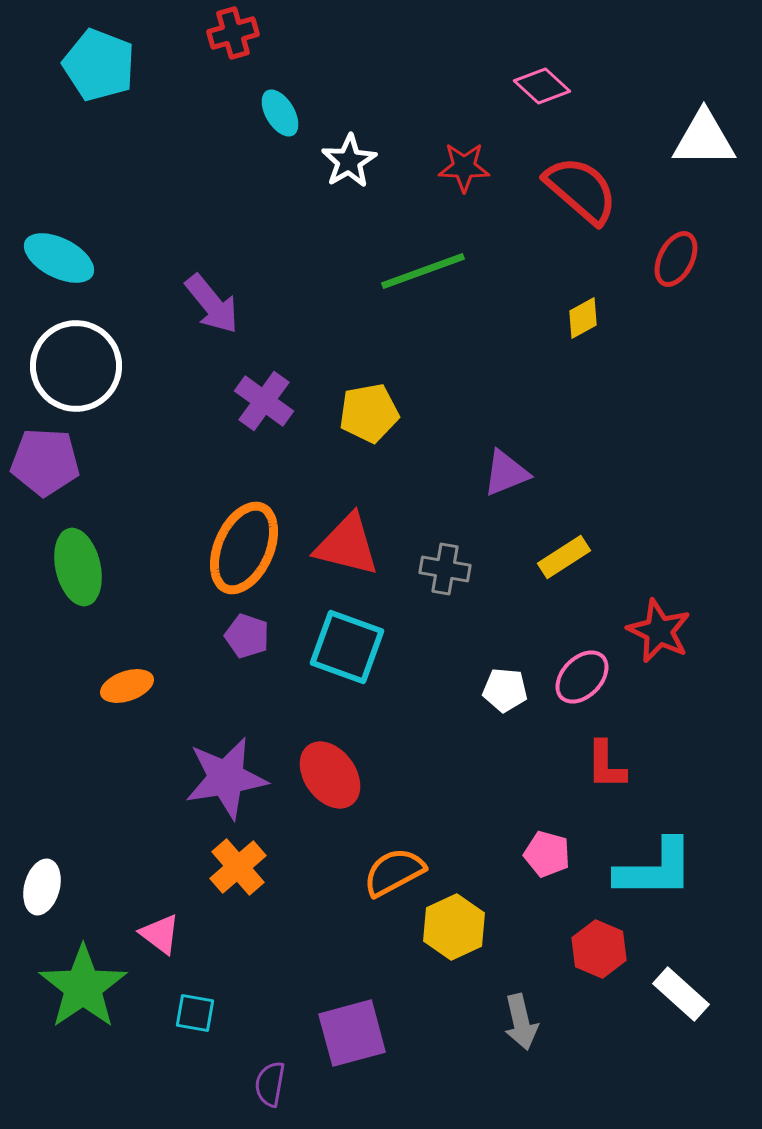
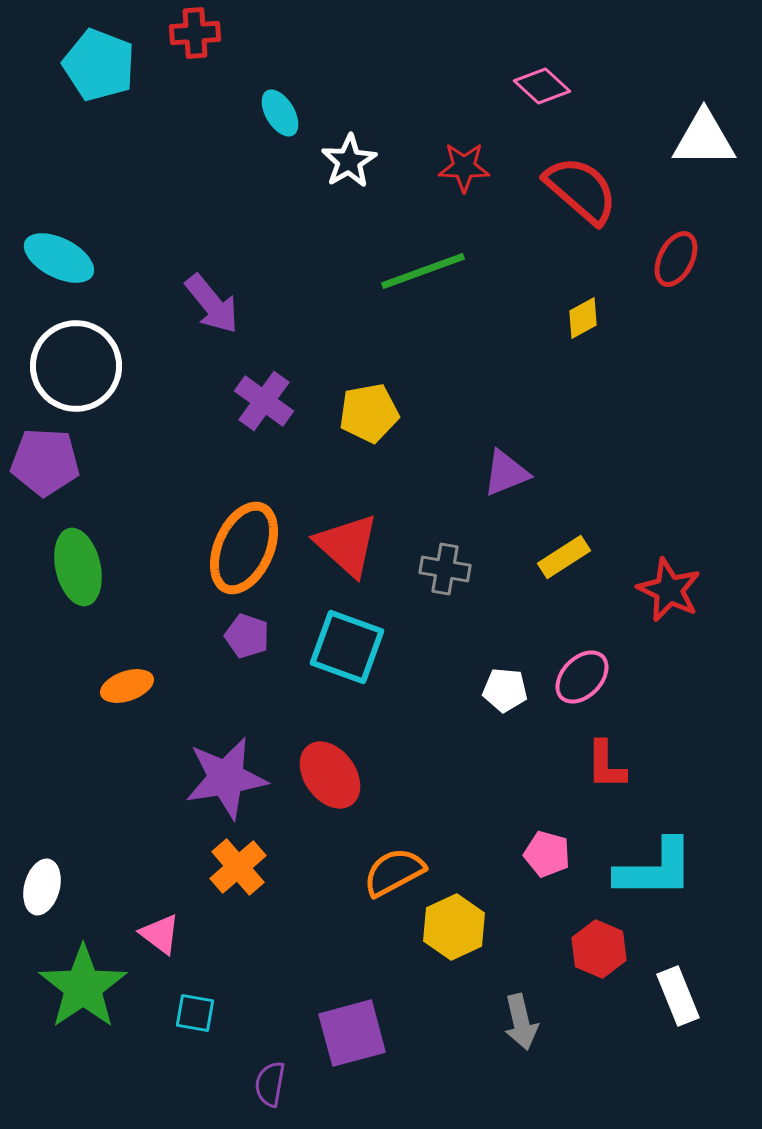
red cross at (233, 33): moved 38 px left; rotated 12 degrees clockwise
red triangle at (347, 545): rotated 28 degrees clockwise
red star at (659, 631): moved 10 px right, 41 px up
white rectangle at (681, 994): moved 3 px left, 2 px down; rotated 26 degrees clockwise
